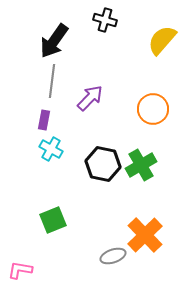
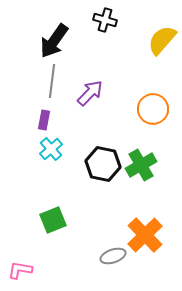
purple arrow: moved 5 px up
cyan cross: rotated 20 degrees clockwise
